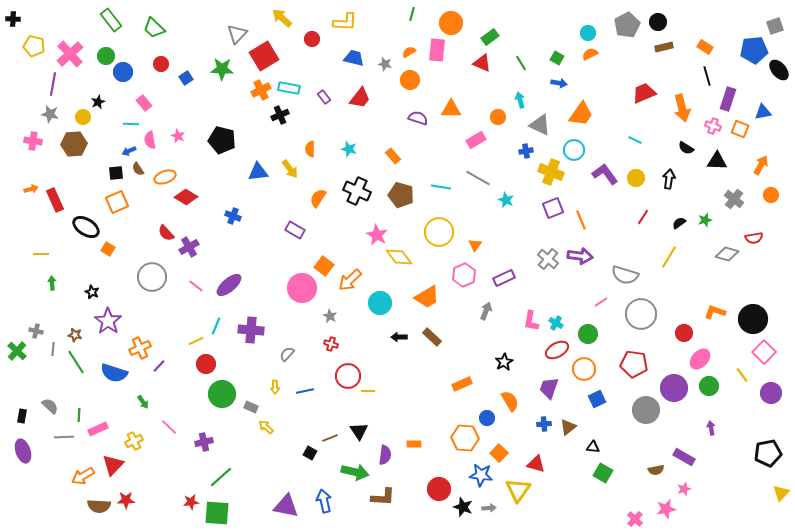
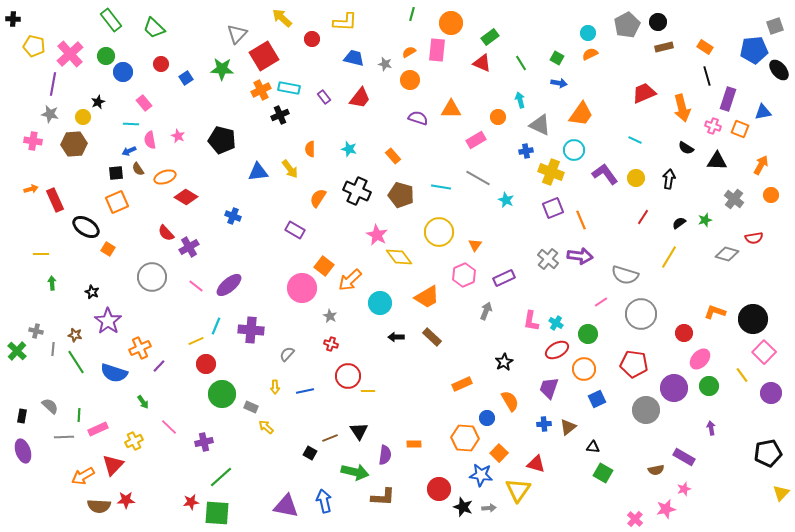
black arrow at (399, 337): moved 3 px left
